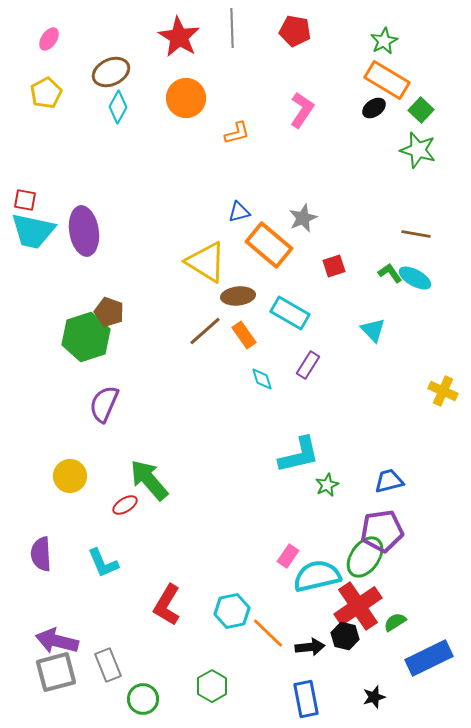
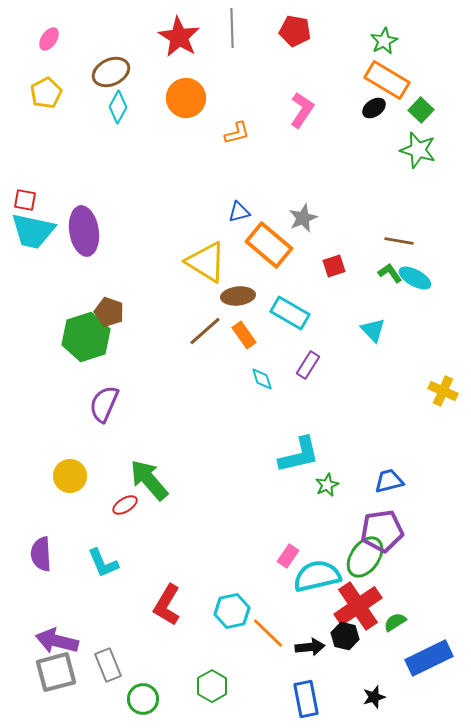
brown line at (416, 234): moved 17 px left, 7 px down
